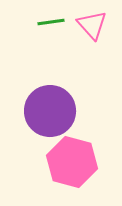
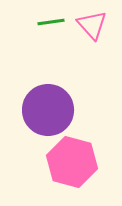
purple circle: moved 2 px left, 1 px up
